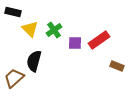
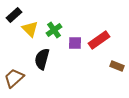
black rectangle: moved 1 px right, 3 px down; rotated 56 degrees counterclockwise
black semicircle: moved 8 px right, 2 px up
